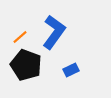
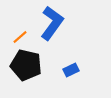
blue L-shape: moved 2 px left, 9 px up
black pentagon: rotated 8 degrees counterclockwise
